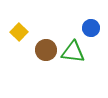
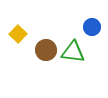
blue circle: moved 1 px right, 1 px up
yellow square: moved 1 px left, 2 px down
